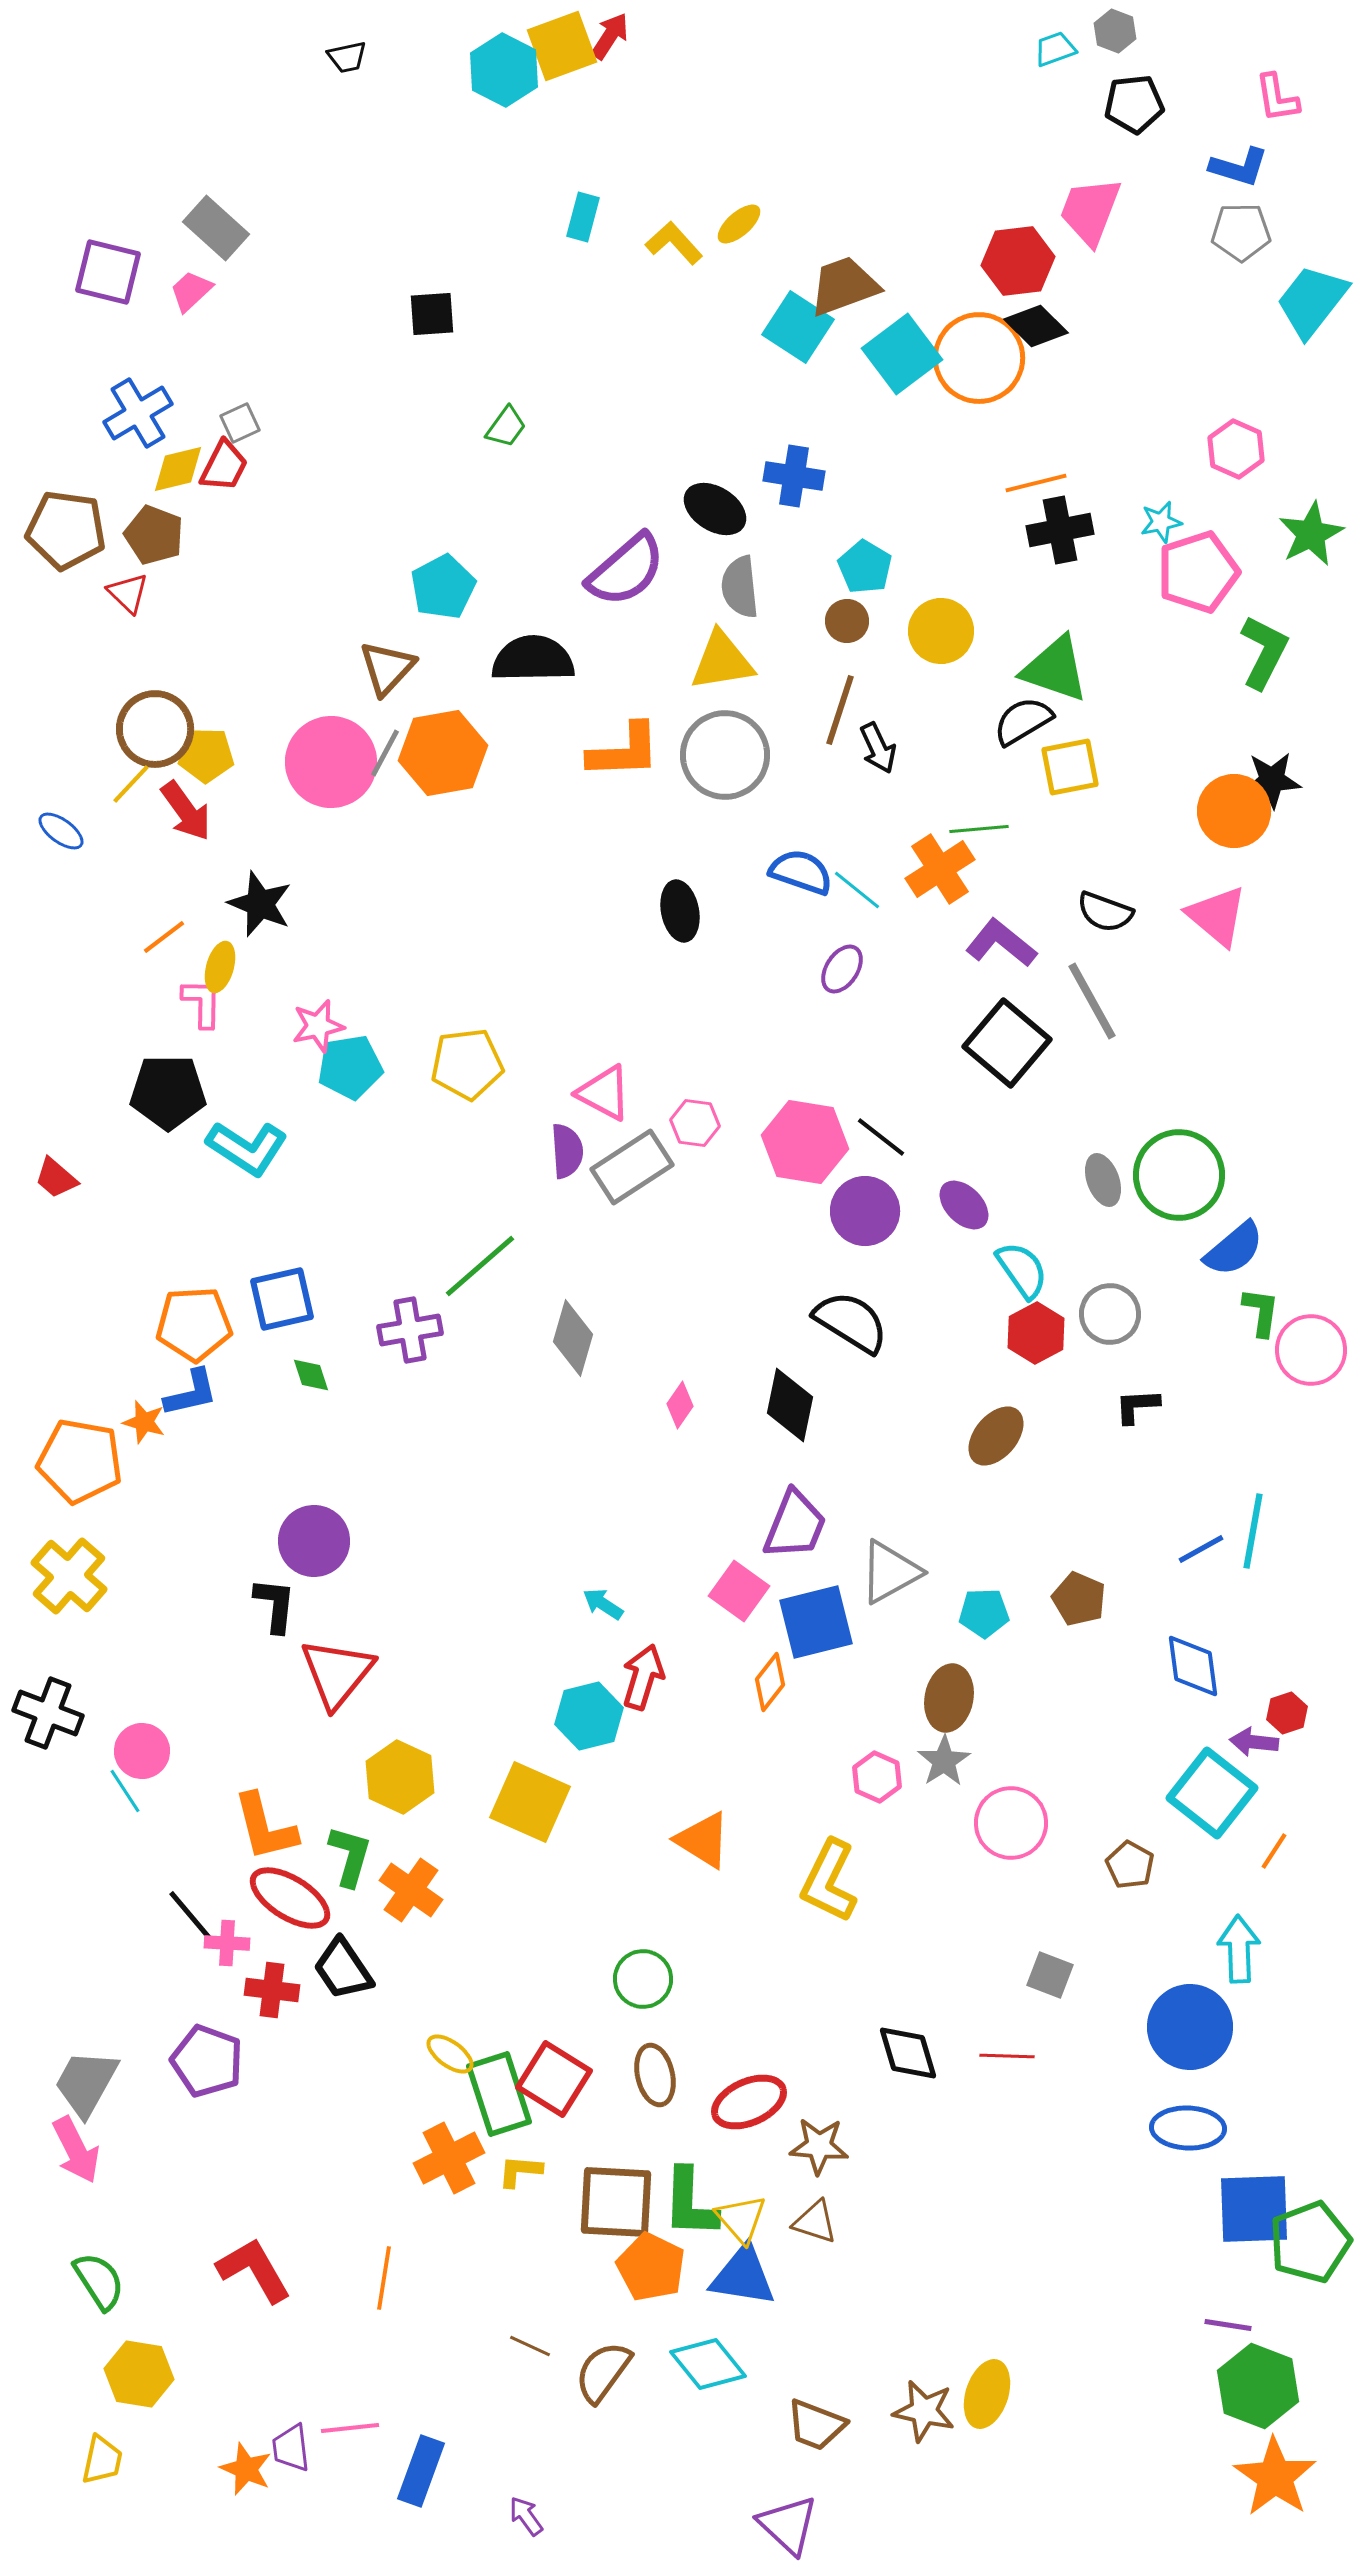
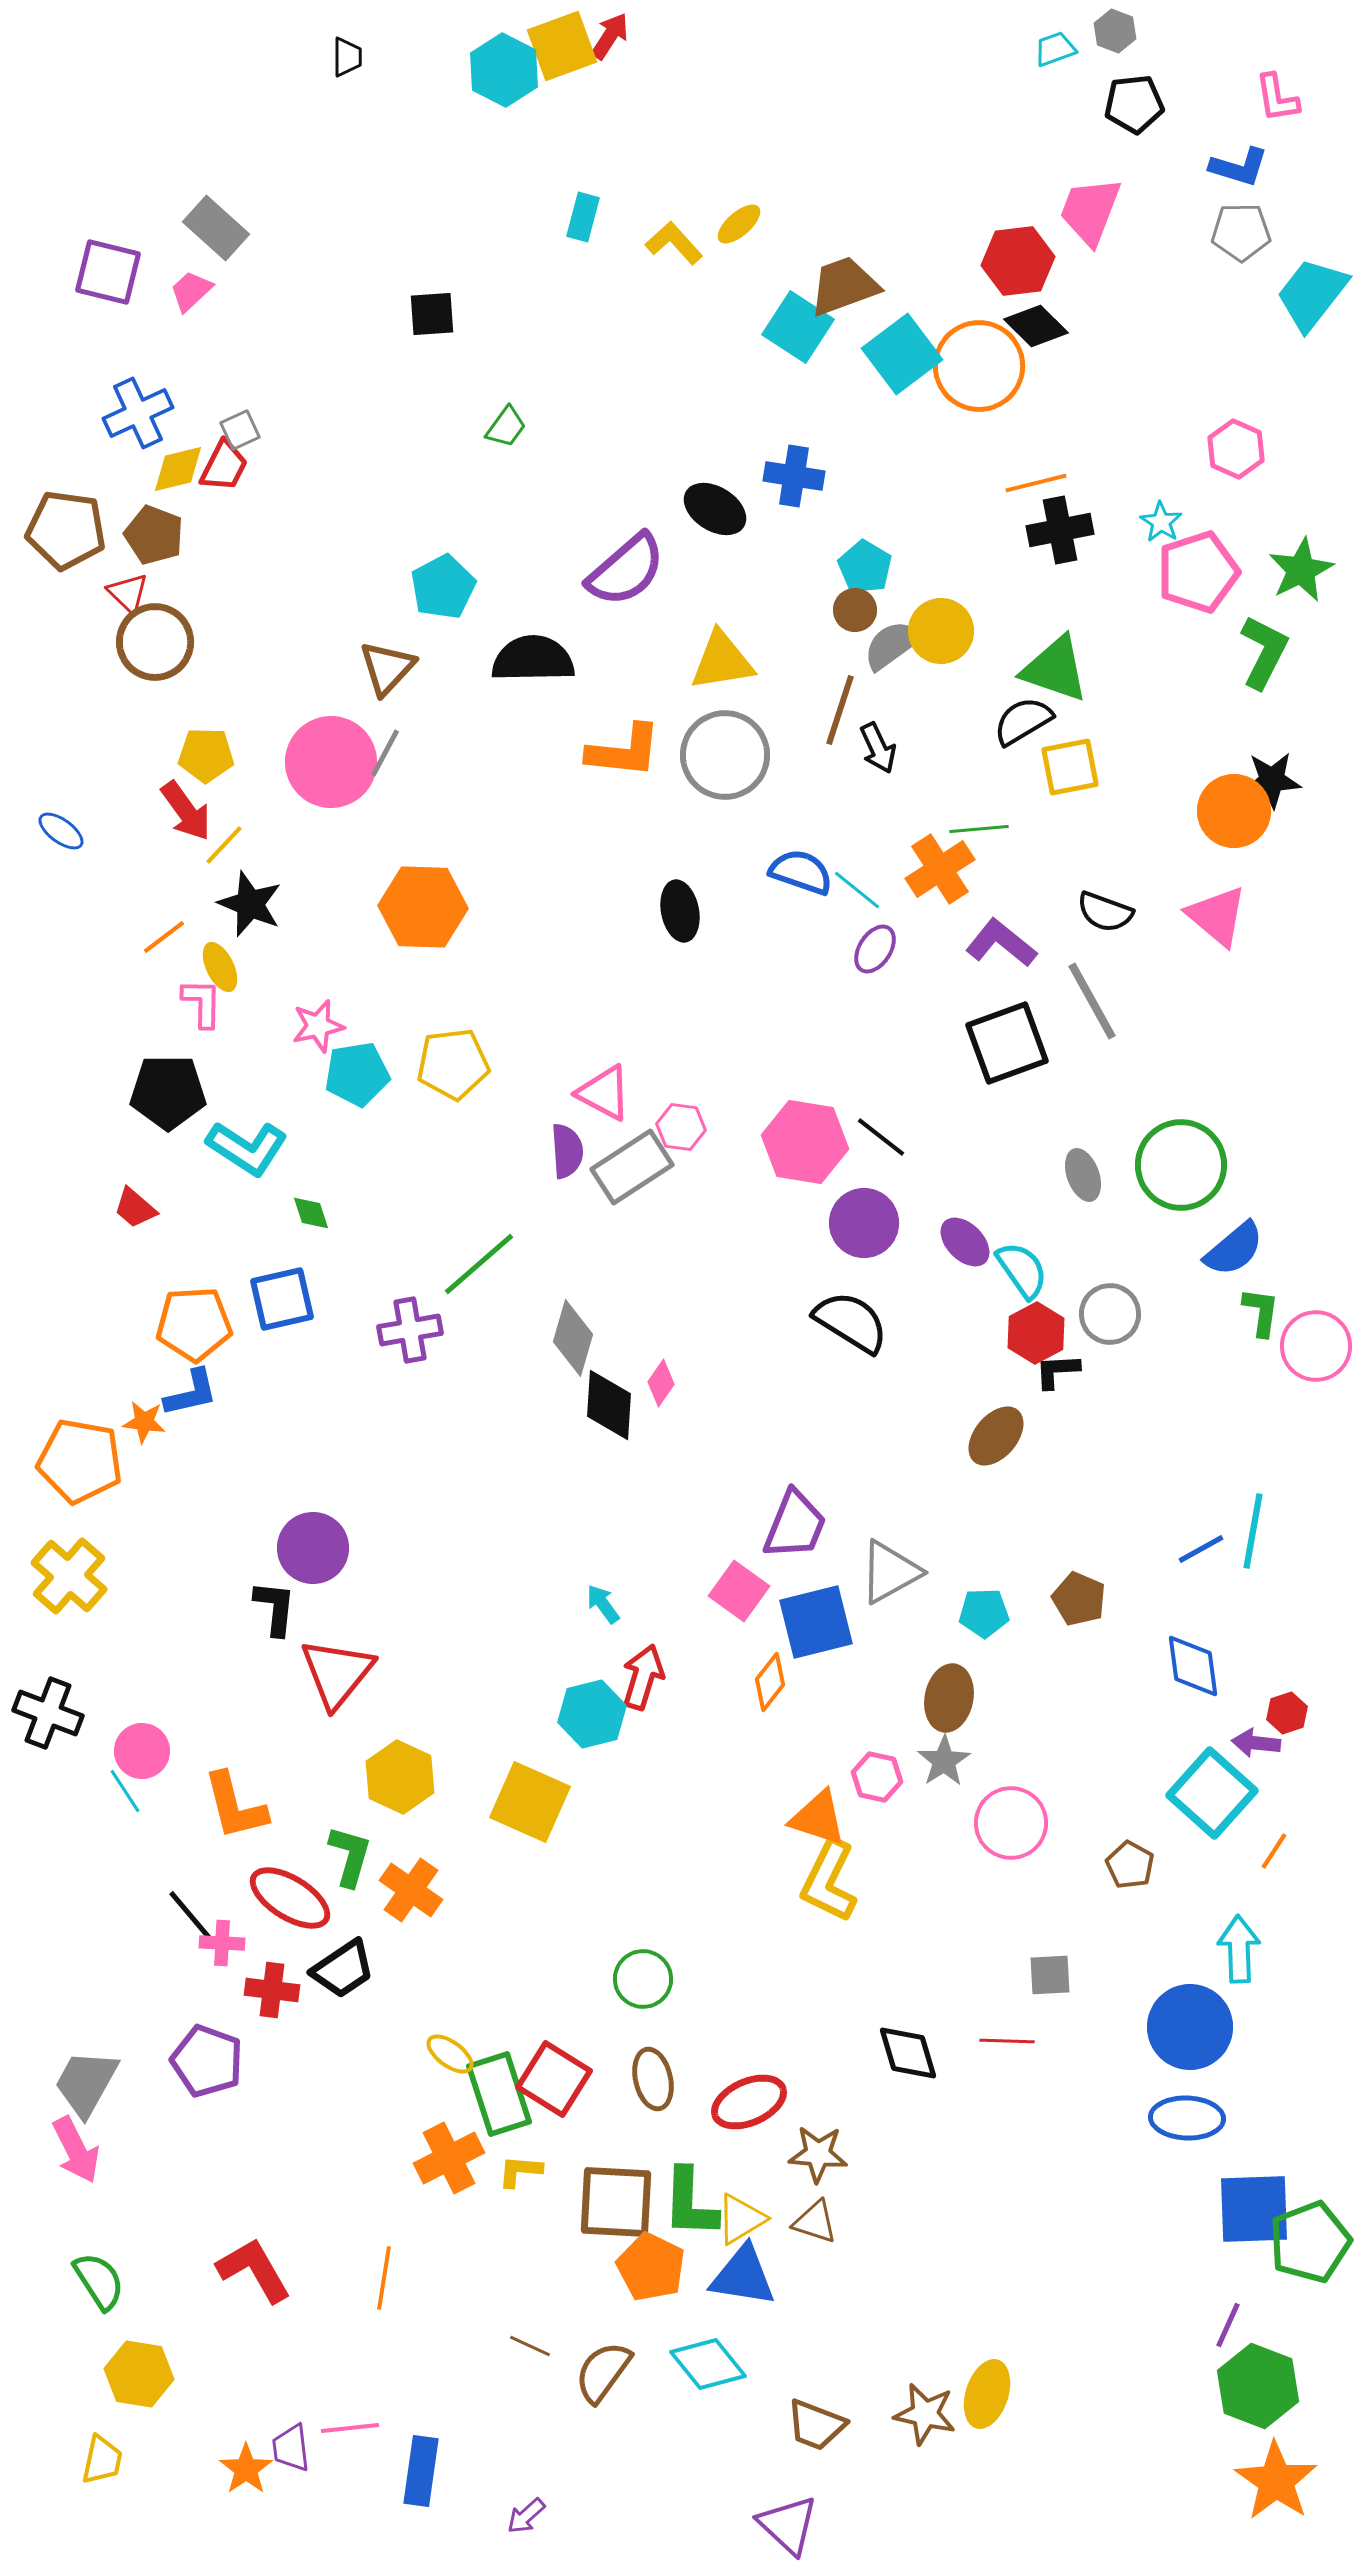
black trapezoid at (347, 57): rotated 78 degrees counterclockwise
cyan trapezoid at (1312, 301): moved 7 px up
orange circle at (979, 358): moved 8 px down
blue cross at (138, 413): rotated 6 degrees clockwise
gray square at (240, 423): moved 7 px down
cyan star at (1161, 522): rotated 27 degrees counterclockwise
green star at (1311, 534): moved 10 px left, 36 px down
gray semicircle at (740, 587): moved 152 px right, 58 px down; rotated 60 degrees clockwise
brown circle at (847, 621): moved 8 px right, 11 px up
brown circle at (155, 729): moved 87 px up
orange L-shape at (624, 751): rotated 8 degrees clockwise
orange hexagon at (443, 753): moved 20 px left, 154 px down; rotated 12 degrees clockwise
yellow line at (131, 784): moved 93 px right, 61 px down
black star at (260, 904): moved 10 px left
yellow ellipse at (220, 967): rotated 42 degrees counterclockwise
purple ellipse at (842, 969): moved 33 px right, 20 px up
black square at (1007, 1043): rotated 30 degrees clockwise
yellow pentagon at (467, 1064): moved 14 px left
cyan pentagon at (350, 1067): moved 7 px right, 7 px down
pink hexagon at (695, 1123): moved 14 px left, 4 px down
green circle at (1179, 1175): moved 2 px right, 10 px up
red trapezoid at (56, 1178): moved 79 px right, 30 px down
gray ellipse at (1103, 1180): moved 20 px left, 5 px up
purple ellipse at (964, 1205): moved 1 px right, 37 px down
purple circle at (865, 1211): moved 1 px left, 12 px down
green line at (480, 1266): moved 1 px left, 2 px up
pink circle at (1311, 1350): moved 5 px right, 4 px up
green diamond at (311, 1375): moved 162 px up
pink diamond at (680, 1405): moved 19 px left, 22 px up
black diamond at (790, 1405): moved 181 px left; rotated 8 degrees counterclockwise
black L-shape at (1137, 1406): moved 80 px left, 35 px up
orange star at (144, 1422): rotated 9 degrees counterclockwise
purple circle at (314, 1541): moved 1 px left, 7 px down
cyan arrow at (603, 1604): rotated 21 degrees clockwise
black L-shape at (275, 1605): moved 3 px down
cyan hexagon at (589, 1716): moved 3 px right, 2 px up
purple arrow at (1254, 1742): moved 2 px right, 1 px down
pink hexagon at (877, 1777): rotated 12 degrees counterclockwise
cyan square at (1212, 1793): rotated 4 degrees clockwise
orange L-shape at (265, 1827): moved 30 px left, 21 px up
orange triangle at (703, 1840): moved 115 px right, 22 px up; rotated 14 degrees counterclockwise
pink cross at (227, 1943): moved 5 px left
black trapezoid at (343, 1969): rotated 90 degrees counterclockwise
gray square at (1050, 1975): rotated 24 degrees counterclockwise
red line at (1007, 2056): moved 15 px up
brown ellipse at (655, 2075): moved 2 px left, 4 px down
blue ellipse at (1188, 2128): moved 1 px left, 10 px up
brown star at (819, 2146): moved 1 px left, 8 px down
yellow triangle at (741, 2219): rotated 40 degrees clockwise
purple line at (1228, 2325): rotated 75 degrees counterclockwise
brown star at (924, 2411): moved 1 px right, 3 px down
orange star at (246, 2469): rotated 14 degrees clockwise
blue rectangle at (421, 2471): rotated 12 degrees counterclockwise
orange star at (1275, 2477): moved 1 px right, 4 px down
purple arrow at (526, 2516): rotated 96 degrees counterclockwise
